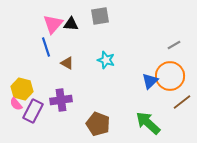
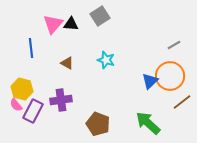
gray square: rotated 24 degrees counterclockwise
blue line: moved 15 px left, 1 px down; rotated 12 degrees clockwise
pink semicircle: moved 1 px down
